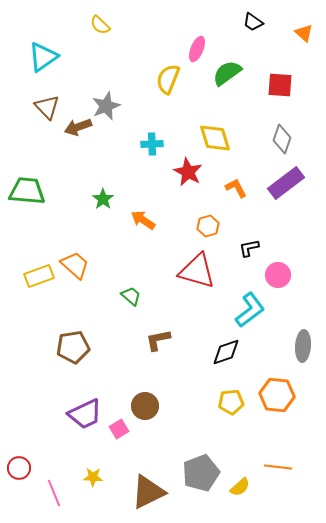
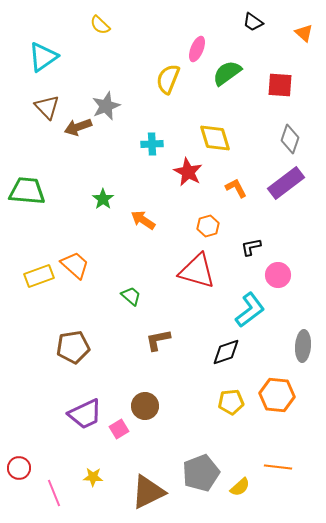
gray diamond at (282, 139): moved 8 px right
black L-shape at (249, 248): moved 2 px right, 1 px up
